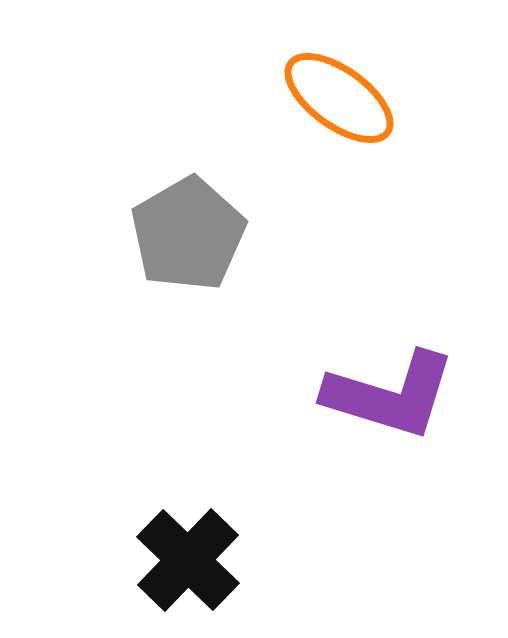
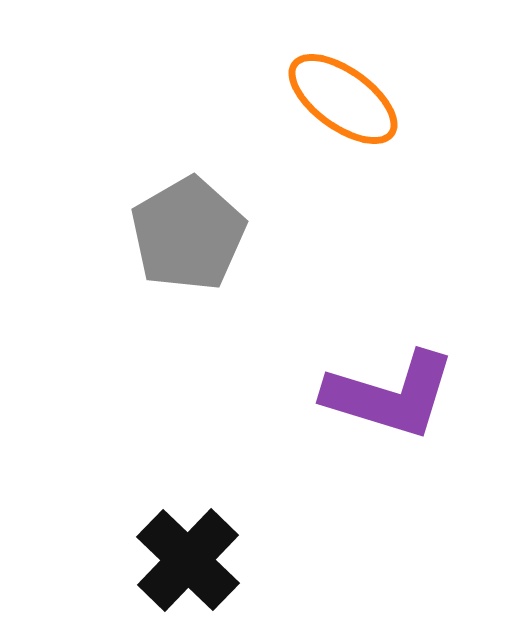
orange ellipse: moved 4 px right, 1 px down
